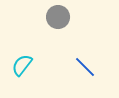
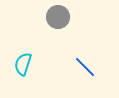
cyan semicircle: moved 1 px right, 1 px up; rotated 20 degrees counterclockwise
